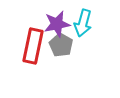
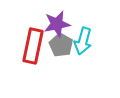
cyan arrow: moved 18 px down
